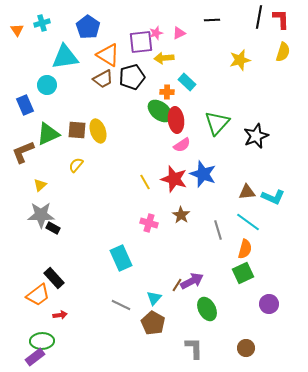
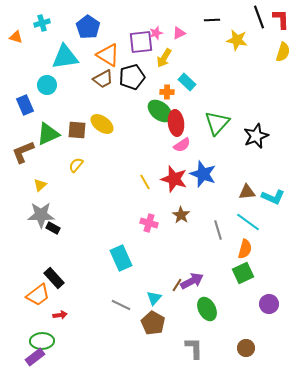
black line at (259, 17): rotated 30 degrees counterclockwise
orange triangle at (17, 30): moved 1 px left, 7 px down; rotated 40 degrees counterclockwise
yellow arrow at (164, 58): rotated 54 degrees counterclockwise
yellow star at (240, 60): moved 3 px left, 20 px up; rotated 25 degrees clockwise
red ellipse at (176, 120): moved 3 px down
yellow ellipse at (98, 131): moved 4 px right, 7 px up; rotated 35 degrees counterclockwise
